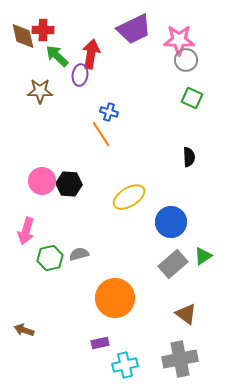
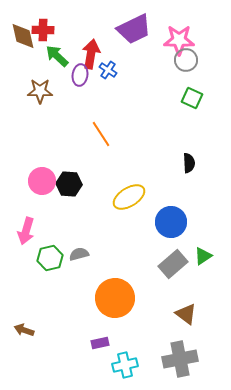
blue cross: moved 1 px left, 42 px up; rotated 18 degrees clockwise
black semicircle: moved 6 px down
